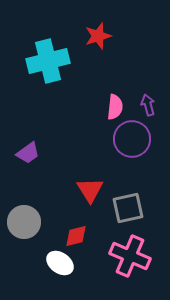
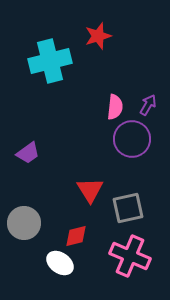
cyan cross: moved 2 px right
purple arrow: rotated 45 degrees clockwise
gray circle: moved 1 px down
